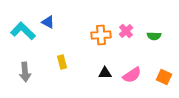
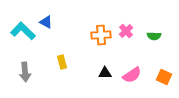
blue triangle: moved 2 px left
